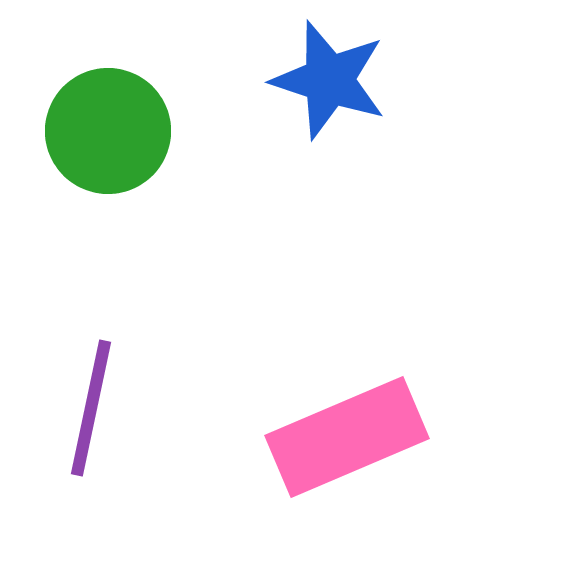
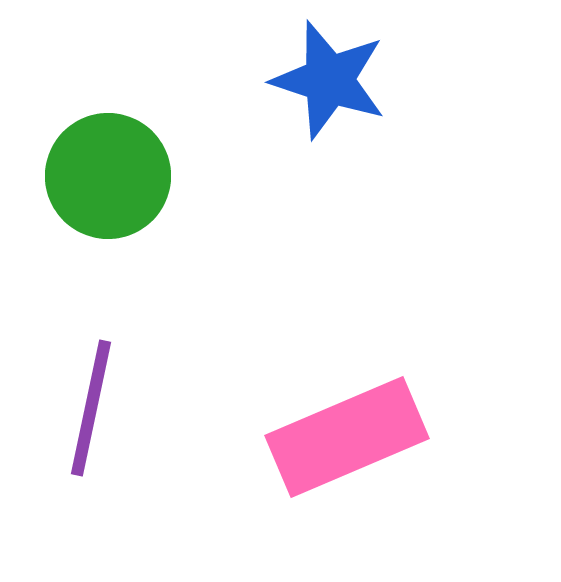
green circle: moved 45 px down
